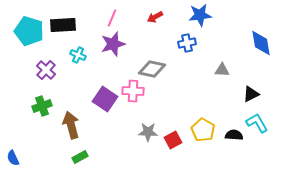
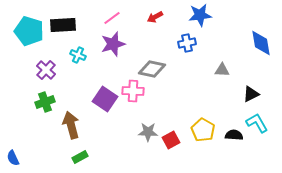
pink line: rotated 30 degrees clockwise
green cross: moved 3 px right, 4 px up
red square: moved 2 px left
